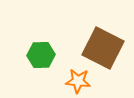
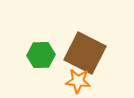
brown square: moved 18 px left, 5 px down
